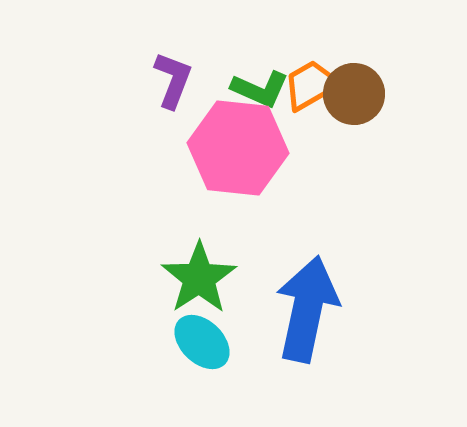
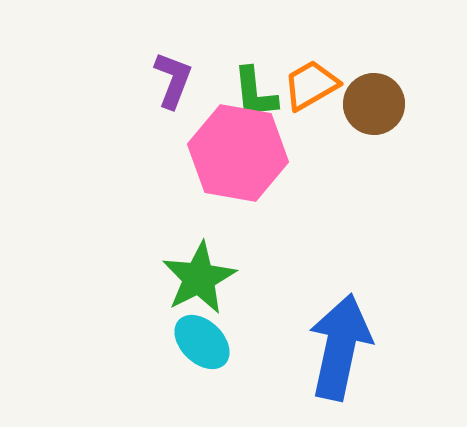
green L-shape: moved 5 px left, 4 px down; rotated 60 degrees clockwise
brown circle: moved 20 px right, 10 px down
pink hexagon: moved 5 px down; rotated 4 degrees clockwise
green star: rotated 6 degrees clockwise
blue arrow: moved 33 px right, 38 px down
